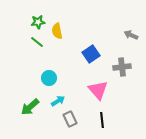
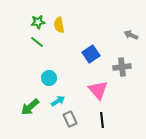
yellow semicircle: moved 2 px right, 6 px up
